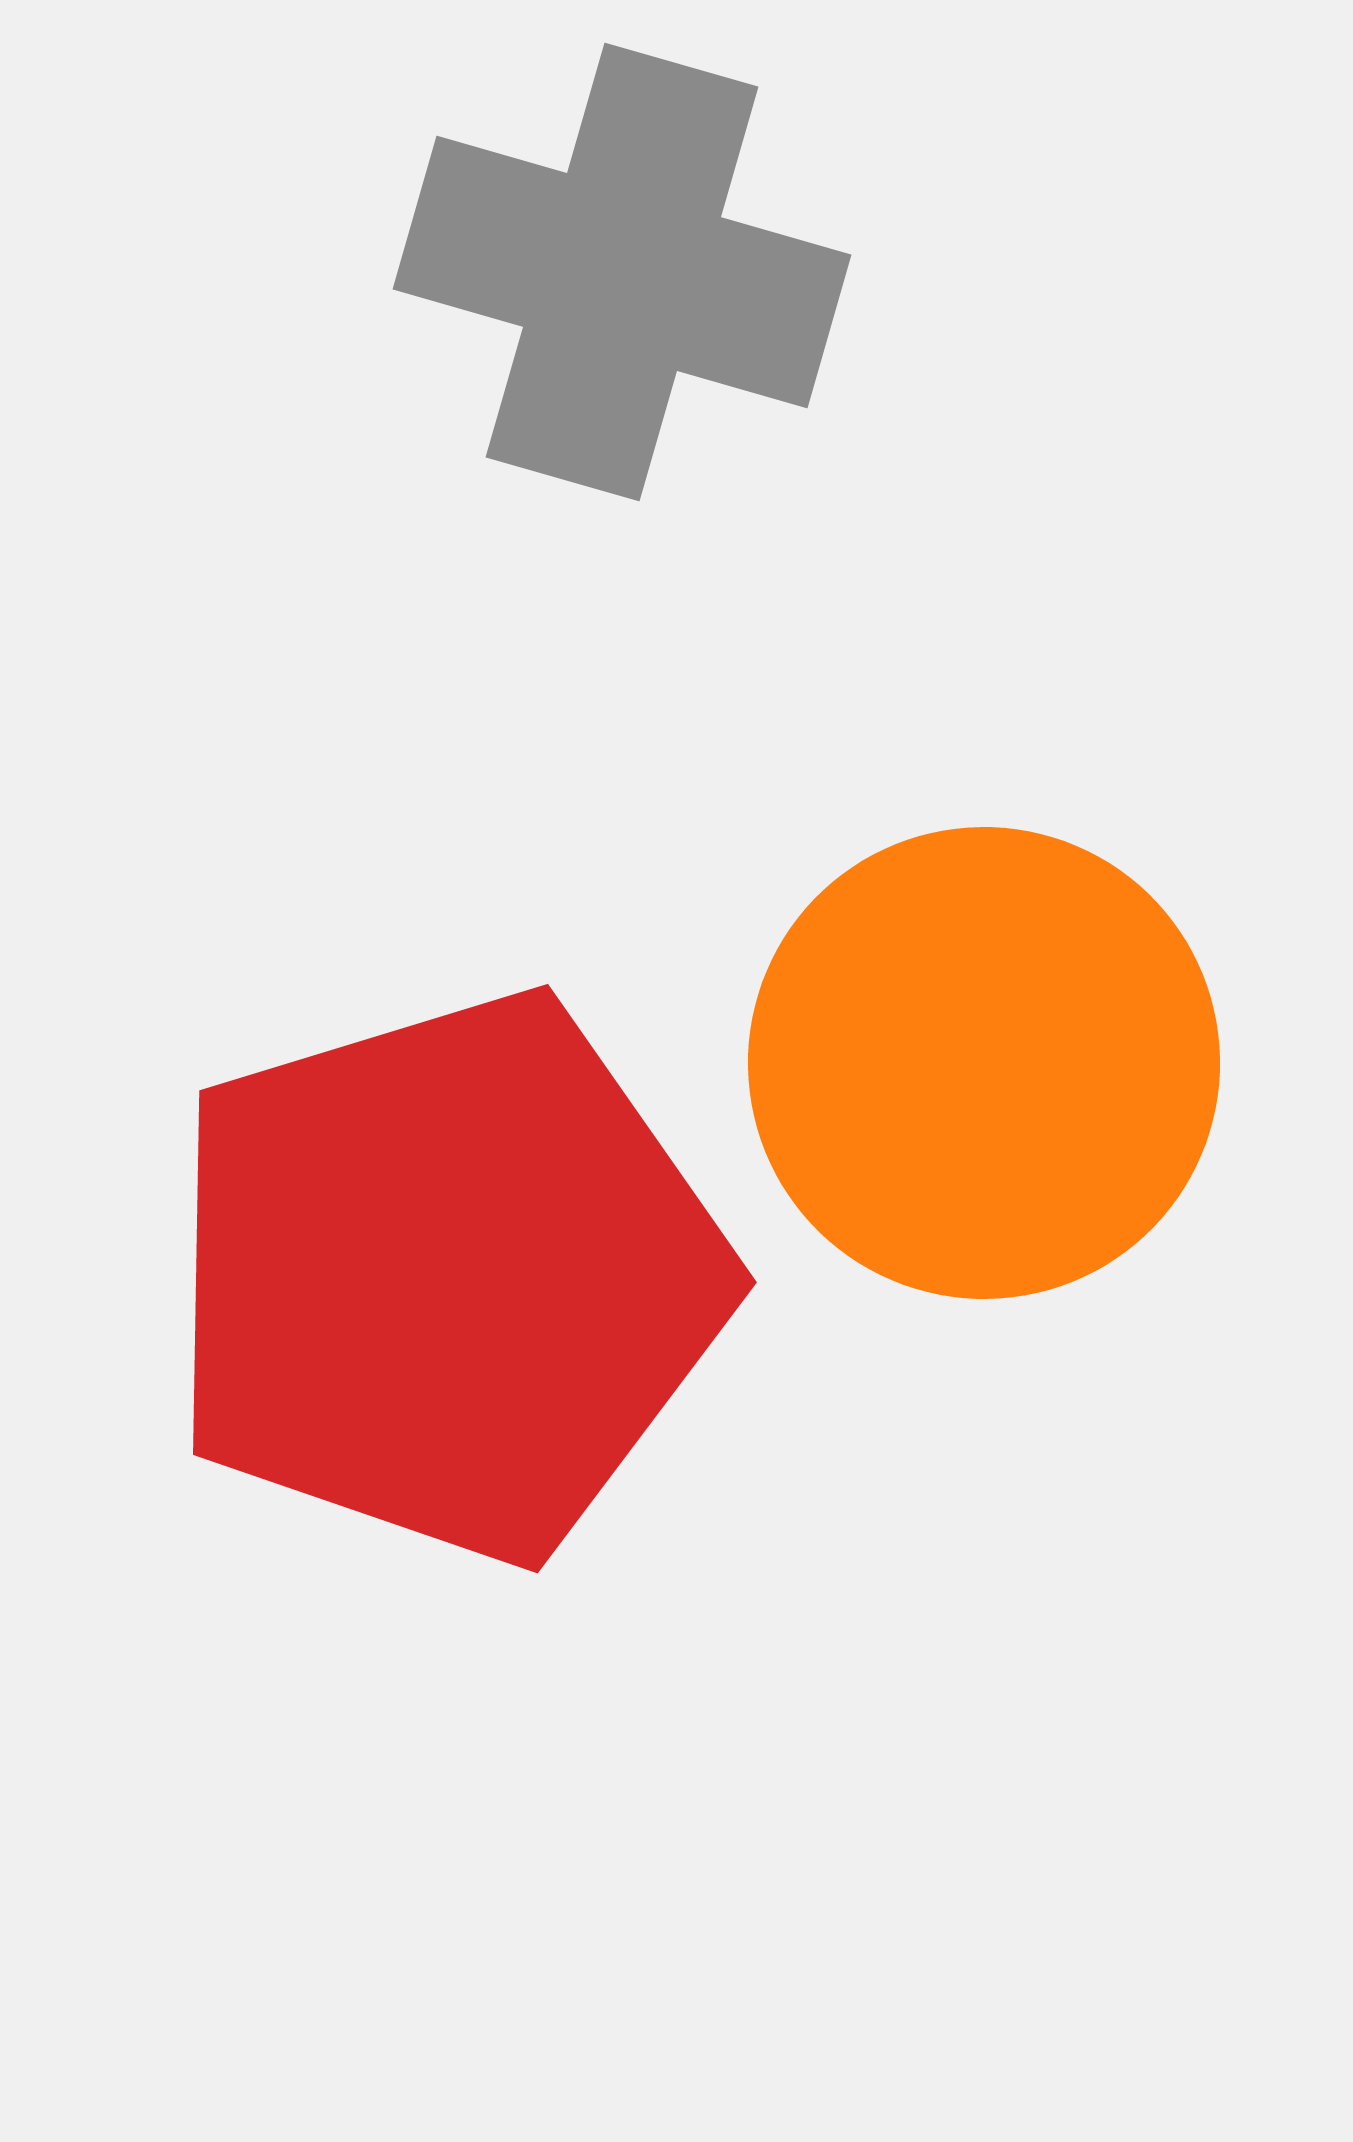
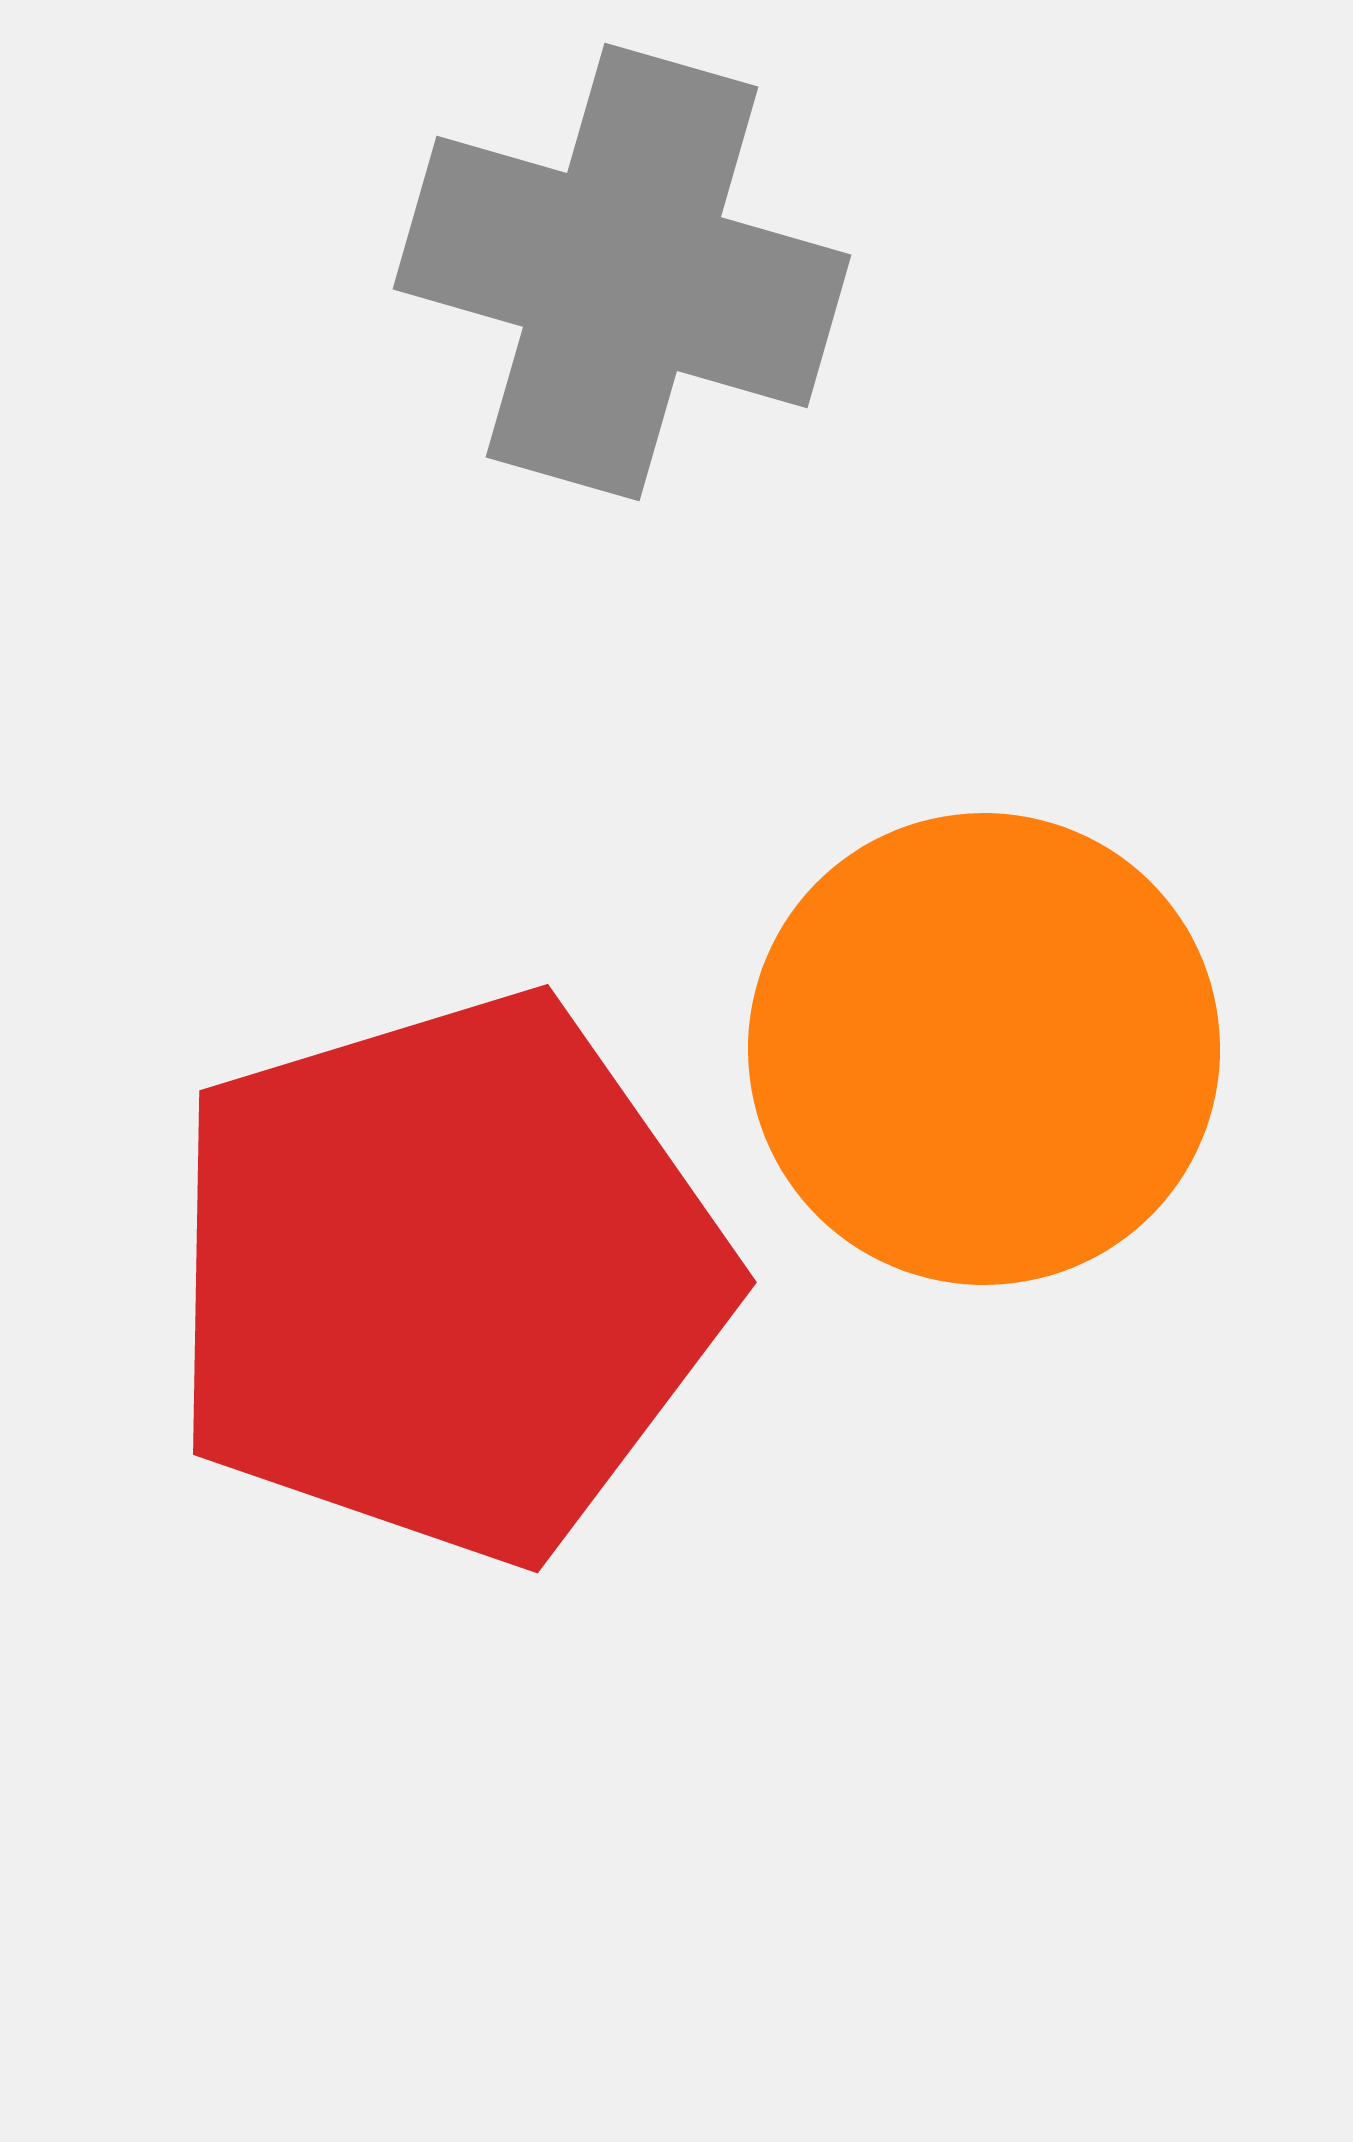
orange circle: moved 14 px up
